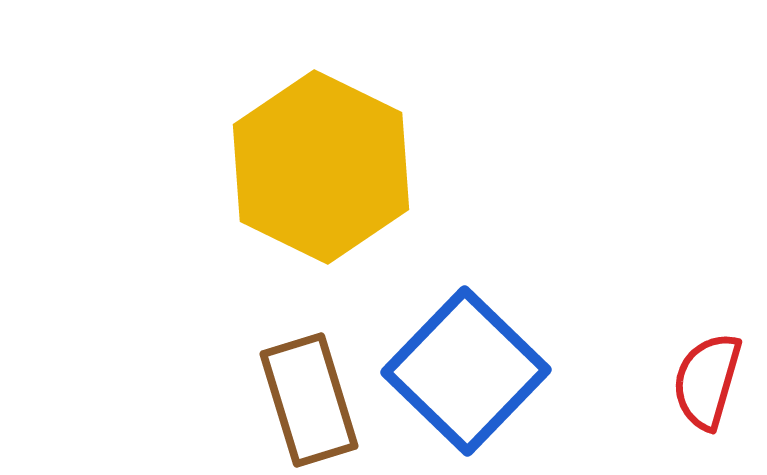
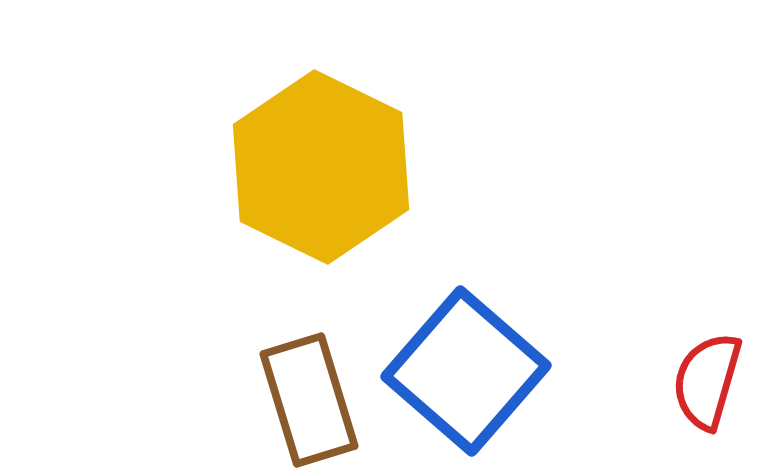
blue square: rotated 3 degrees counterclockwise
